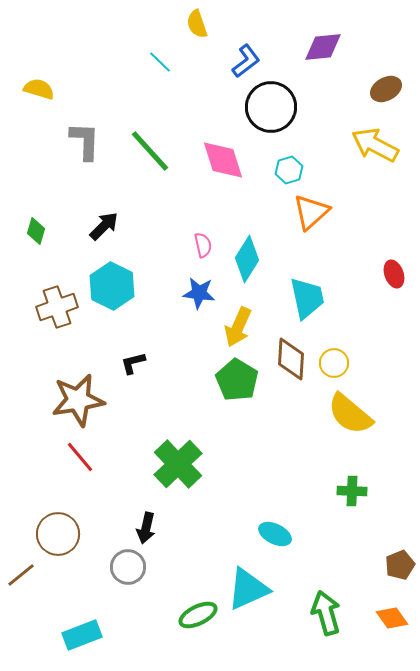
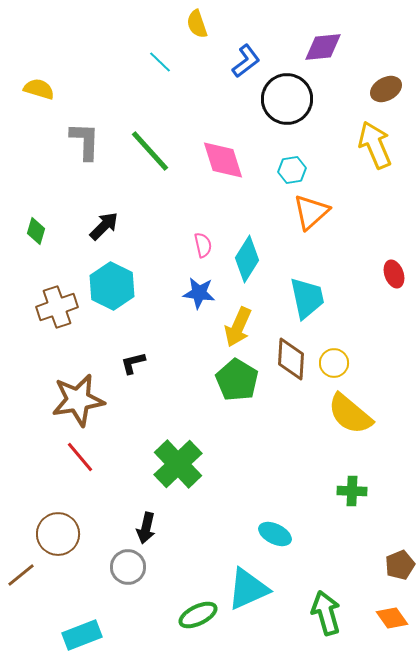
black circle at (271, 107): moved 16 px right, 8 px up
yellow arrow at (375, 145): rotated 39 degrees clockwise
cyan hexagon at (289, 170): moved 3 px right; rotated 8 degrees clockwise
